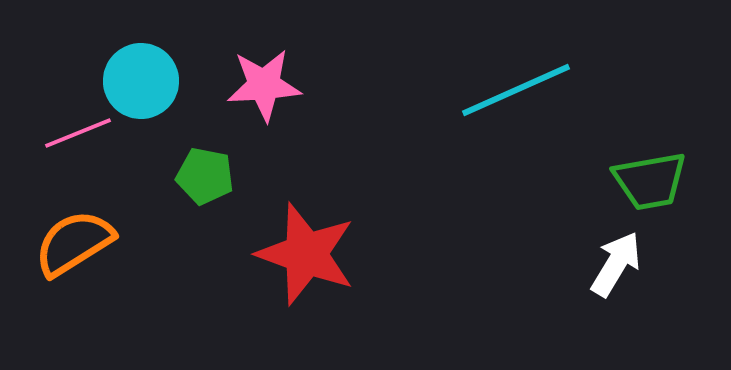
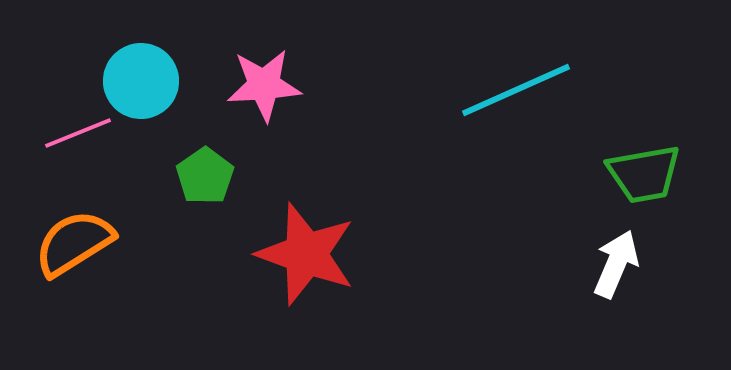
green pentagon: rotated 26 degrees clockwise
green trapezoid: moved 6 px left, 7 px up
white arrow: rotated 8 degrees counterclockwise
